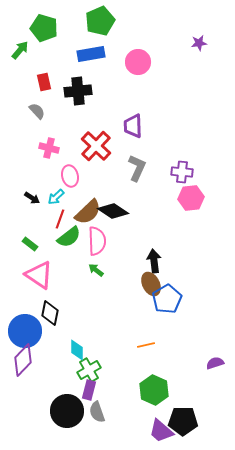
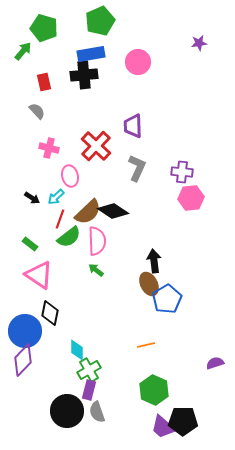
green arrow at (20, 50): moved 3 px right, 1 px down
black cross at (78, 91): moved 6 px right, 16 px up
brown ellipse at (151, 284): moved 2 px left
purple trapezoid at (161, 431): moved 2 px right, 4 px up
